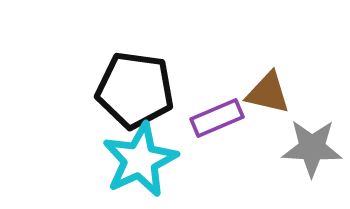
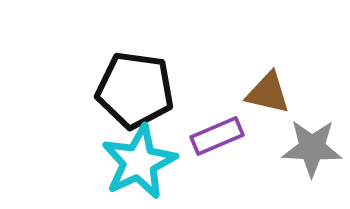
purple rectangle: moved 18 px down
cyan star: moved 1 px left, 2 px down
